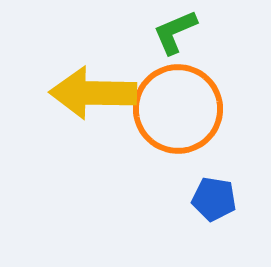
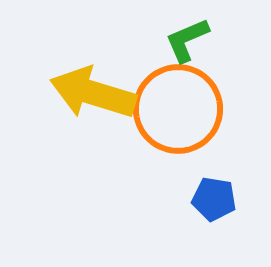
green L-shape: moved 12 px right, 8 px down
yellow arrow: rotated 16 degrees clockwise
